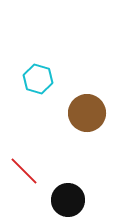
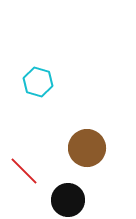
cyan hexagon: moved 3 px down
brown circle: moved 35 px down
